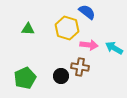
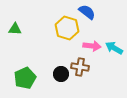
green triangle: moved 13 px left
pink arrow: moved 3 px right, 1 px down
black circle: moved 2 px up
